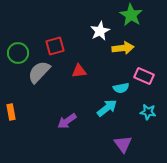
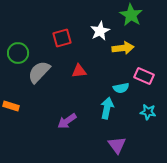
red square: moved 7 px right, 8 px up
cyan arrow: rotated 40 degrees counterclockwise
orange rectangle: moved 6 px up; rotated 63 degrees counterclockwise
purple triangle: moved 6 px left, 1 px down
